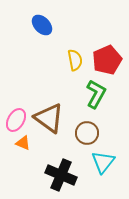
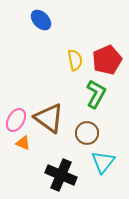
blue ellipse: moved 1 px left, 5 px up
